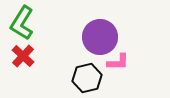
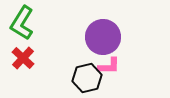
purple circle: moved 3 px right
red cross: moved 2 px down
pink L-shape: moved 9 px left, 4 px down
